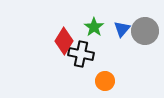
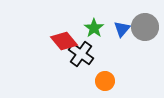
green star: moved 1 px down
gray circle: moved 4 px up
red diamond: rotated 72 degrees counterclockwise
black cross: rotated 25 degrees clockwise
